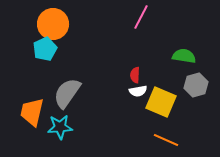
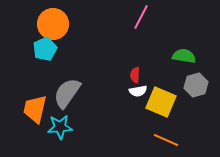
orange trapezoid: moved 3 px right, 3 px up
